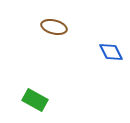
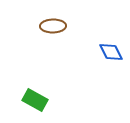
brown ellipse: moved 1 px left, 1 px up; rotated 15 degrees counterclockwise
